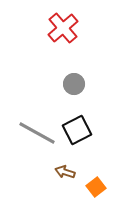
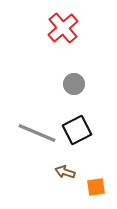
gray line: rotated 6 degrees counterclockwise
orange square: rotated 30 degrees clockwise
